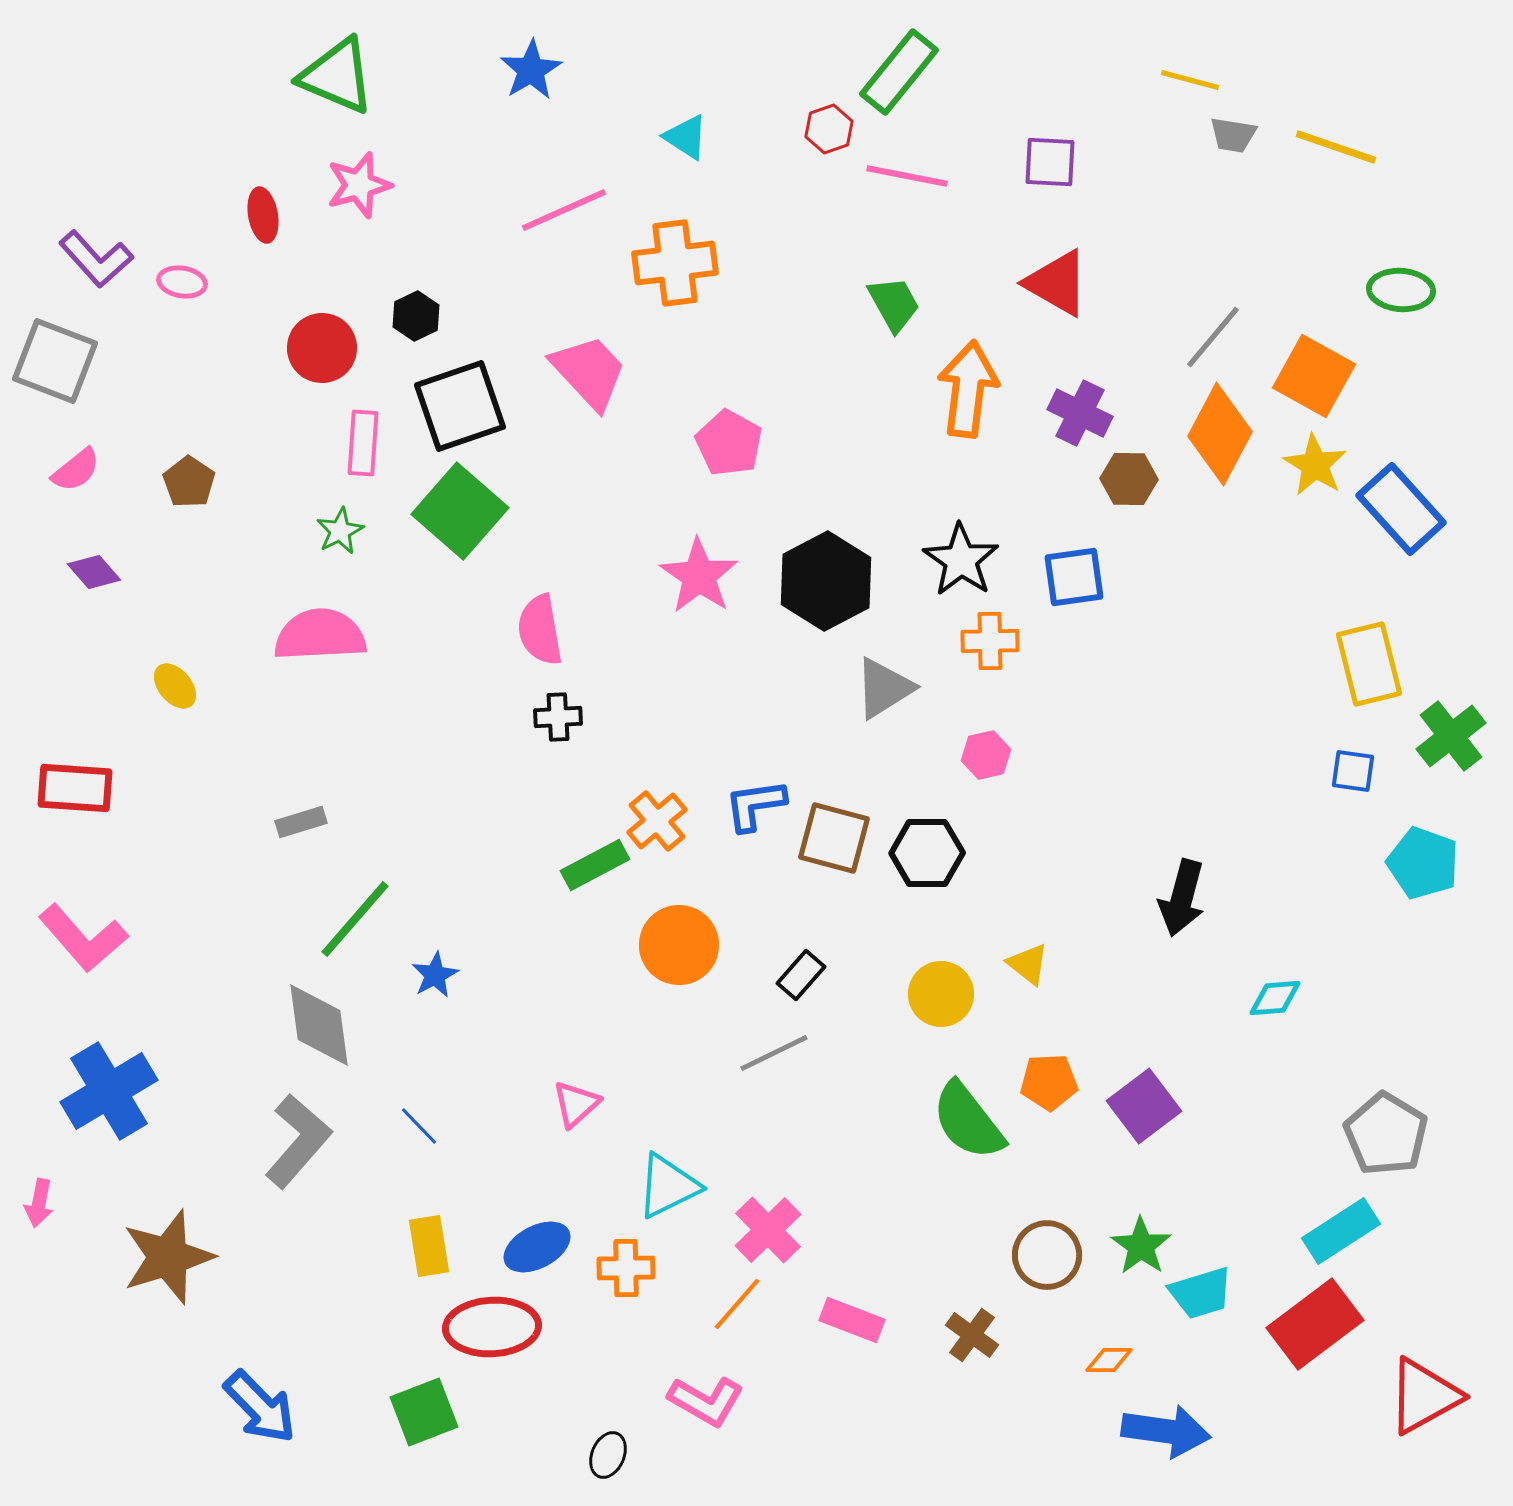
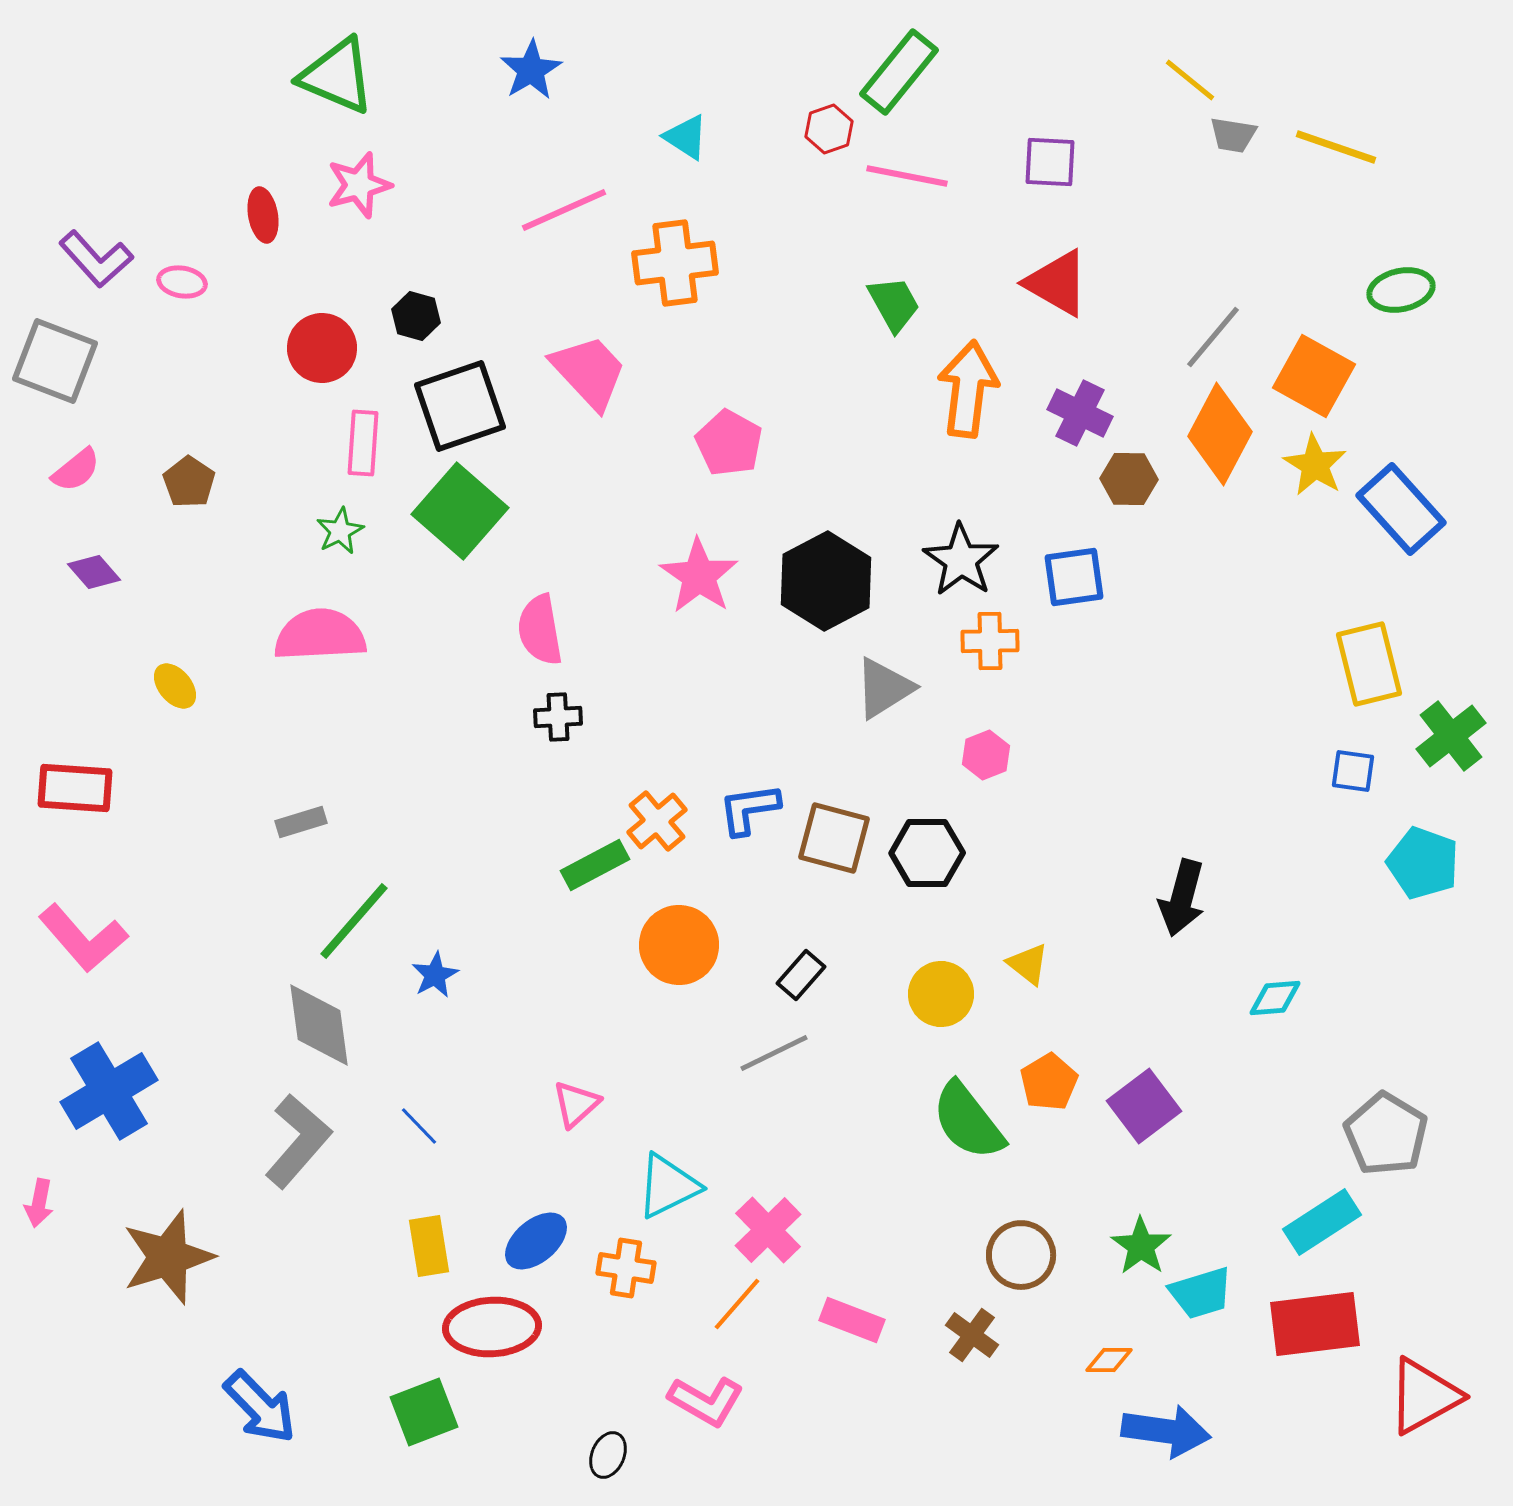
yellow line at (1190, 80): rotated 24 degrees clockwise
green ellipse at (1401, 290): rotated 16 degrees counterclockwise
black hexagon at (416, 316): rotated 18 degrees counterclockwise
pink hexagon at (986, 755): rotated 9 degrees counterclockwise
blue L-shape at (755, 805): moved 6 px left, 4 px down
green line at (355, 919): moved 1 px left, 2 px down
orange pentagon at (1049, 1082): rotated 28 degrees counterclockwise
cyan rectangle at (1341, 1231): moved 19 px left, 9 px up
blue ellipse at (537, 1247): moved 1 px left, 6 px up; rotated 12 degrees counterclockwise
brown circle at (1047, 1255): moved 26 px left
orange cross at (626, 1268): rotated 10 degrees clockwise
red rectangle at (1315, 1324): rotated 30 degrees clockwise
